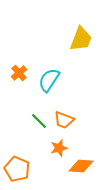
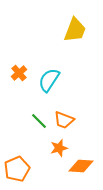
yellow trapezoid: moved 6 px left, 9 px up
orange pentagon: rotated 25 degrees clockwise
